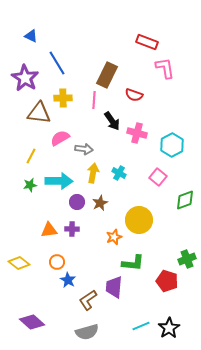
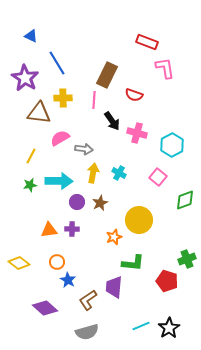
purple diamond: moved 13 px right, 14 px up
